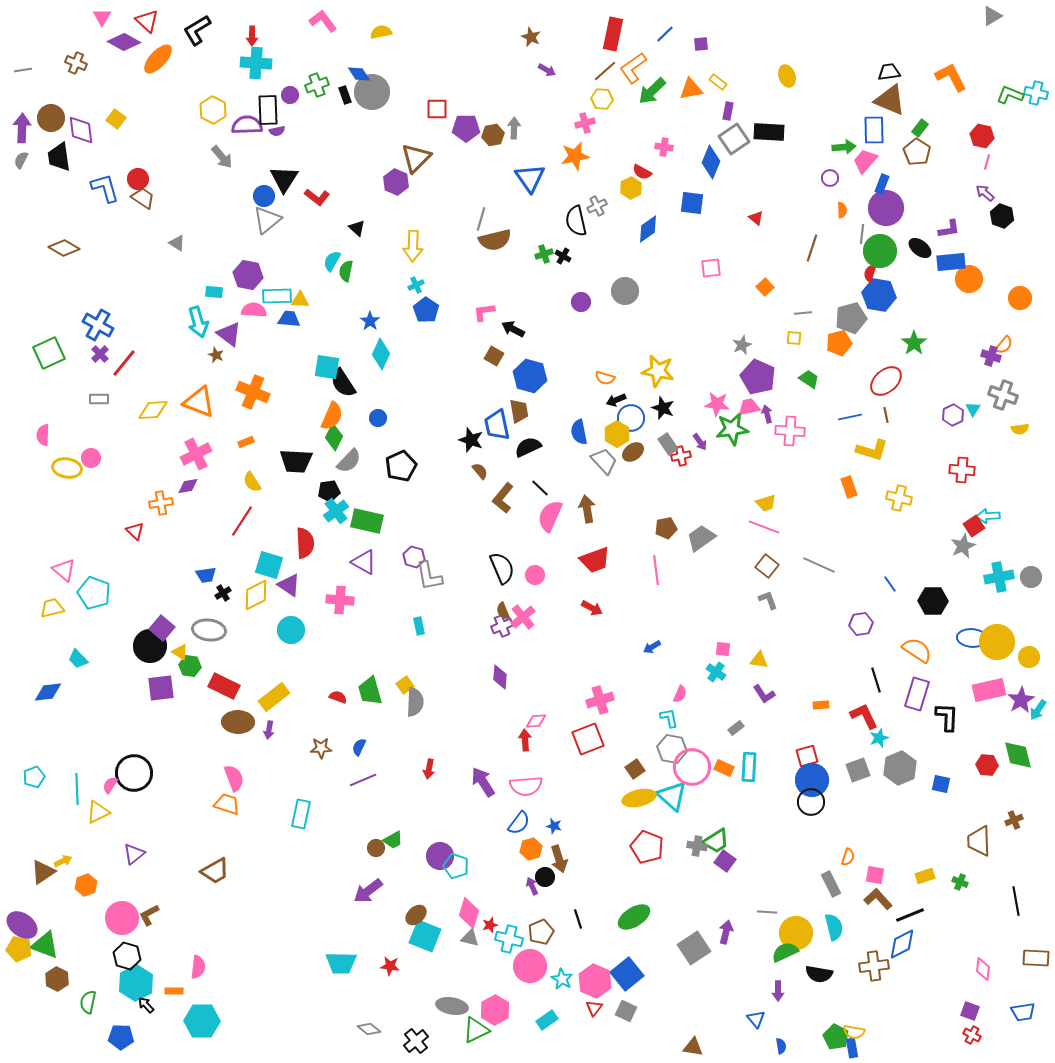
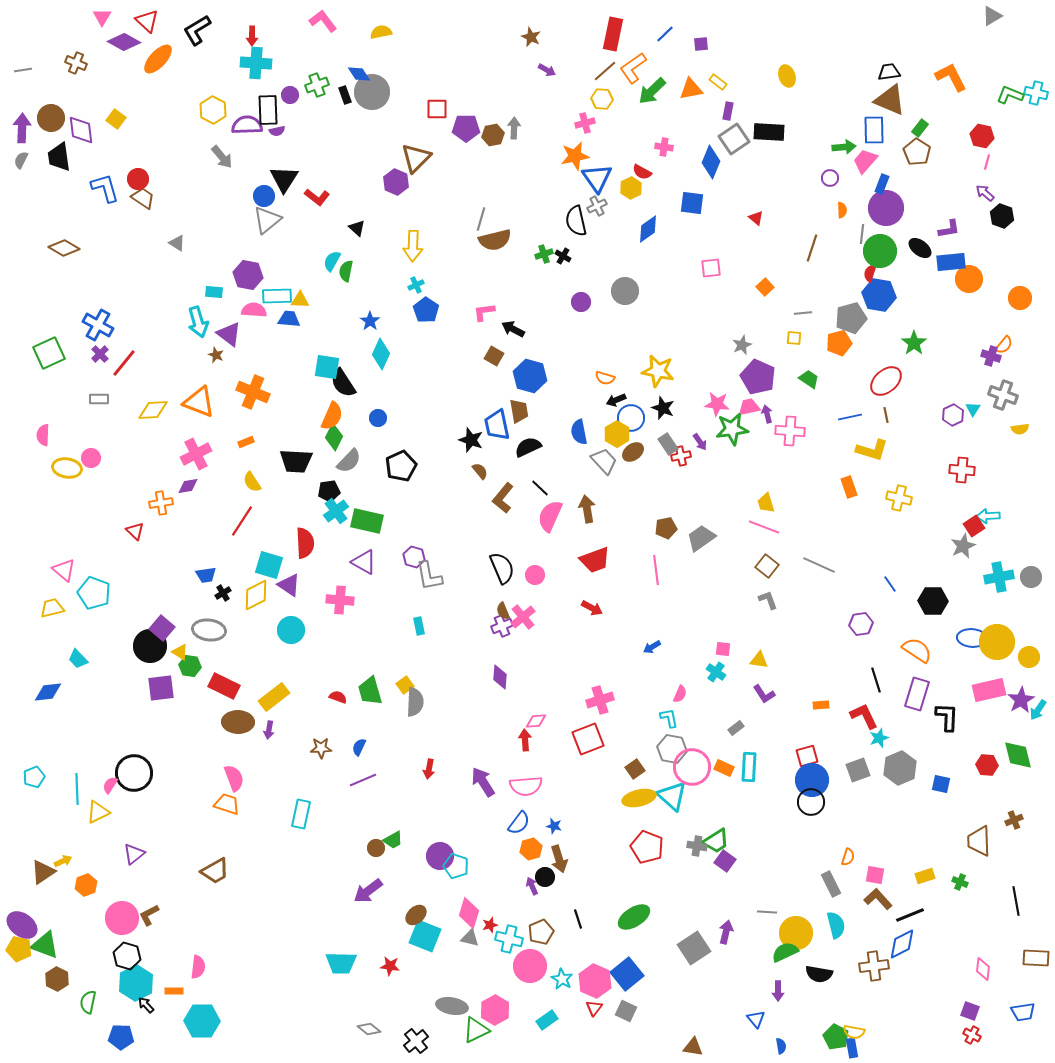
blue triangle at (530, 178): moved 67 px right
yellow trapezoid at (766, 503): rotated 90 degrees clockwise
cyan semicircle at (834, 927): moved 2 px right, 2 px up
